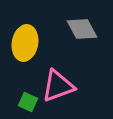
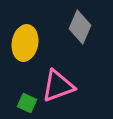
gray diamond: moved 2 px left, 2 px up; rotated 52 degrees clockwise
green square: moved 1 px left, 1 px down
